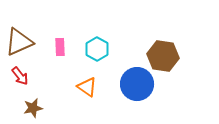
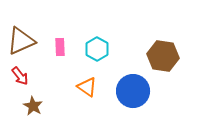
brown triangle: moved 2 px right, 1 px up
blue circle: moved 4 px left, 7 px down
brown star: moved 2 px up; rotated 30 degrees counterclockwise
